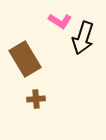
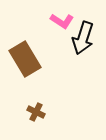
pink L-shape: moved 2 px right
brown cross: moved 13 px down; rotated 30 degrees clockwise
